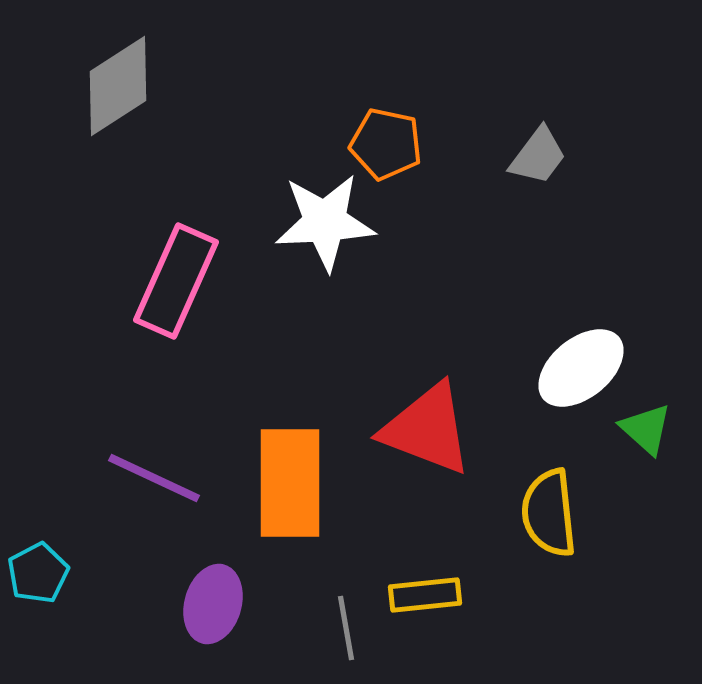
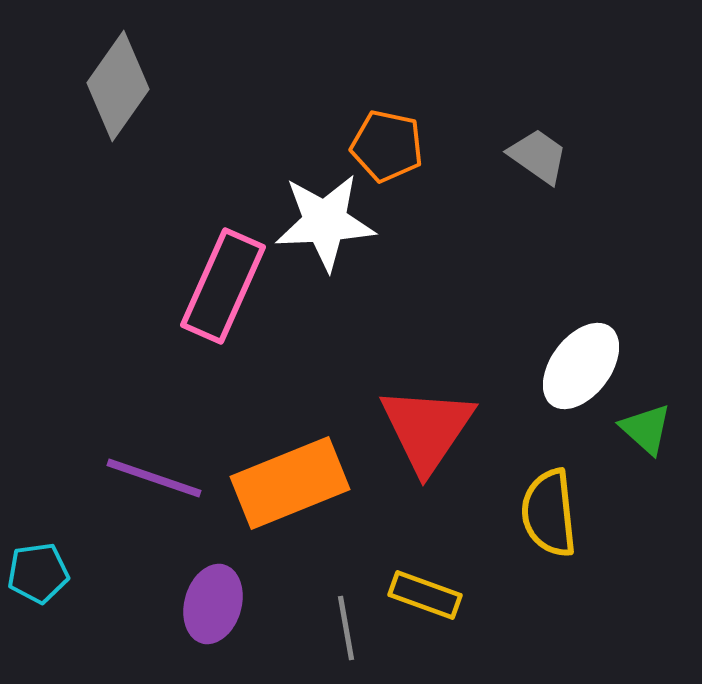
gray diamond: rotated 22 degrees counterclockwise
orange pentagon: moved 1 px right, 2 px down
gray trapezoid: rotated 92 degrees counterclockwise
pink rectangle: moved 47 px right, 5 px down
white ellipse: moved 2 px up; rotated 14 degrees counterclockwise
red triangle: rotated 43 degrees clockwise
purple line: rotated 6 degrees counterclockwise
orange rectangle: rotated 68 degrees clockwise
cyan pentagon: rotated 20 degrees clockwise
yellow rectangle: rotated 26 degrees clockwise
